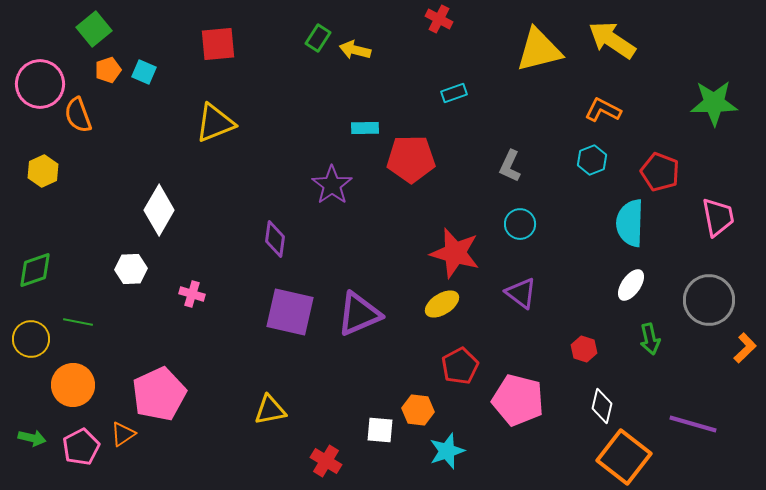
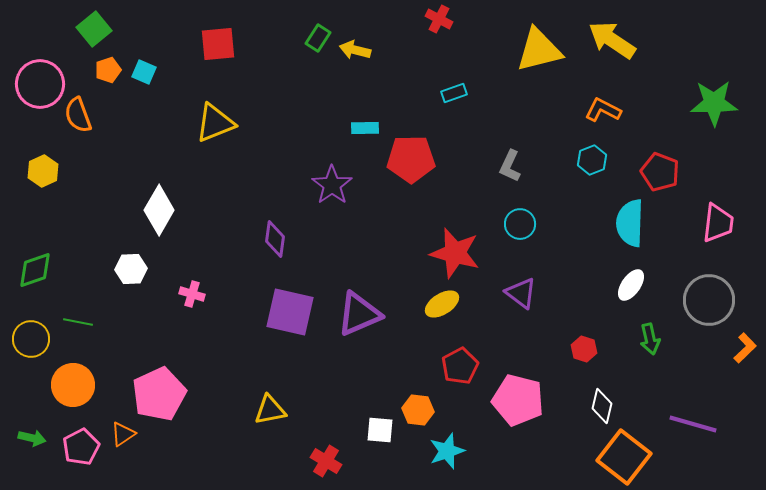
pink trapezoid at (718, 217): moved 6 px down; rotated 18 degrees clockwise
